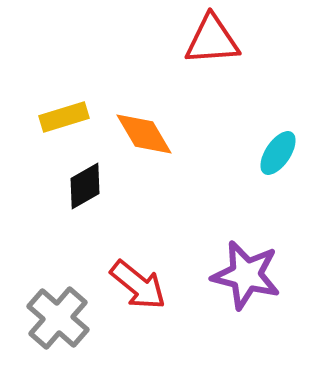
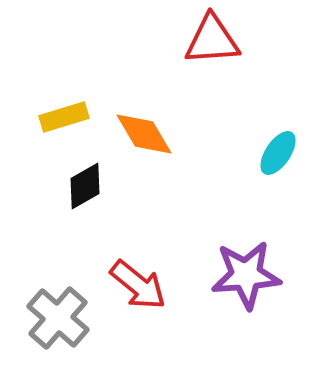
purple star: rotated 18 degrees counterclockwise
